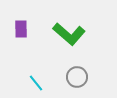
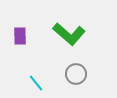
purple rectangle: moved 1 px left, 7 px down
gray circle: moved 1 px left, 3 px up
